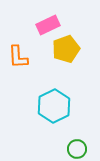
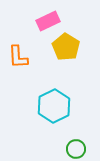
pink rectangle: moved 4 px up
yellow pentagon: moved 2 px up; rotated 20 degrees counterclockwise
green circle: moved 1 px left
